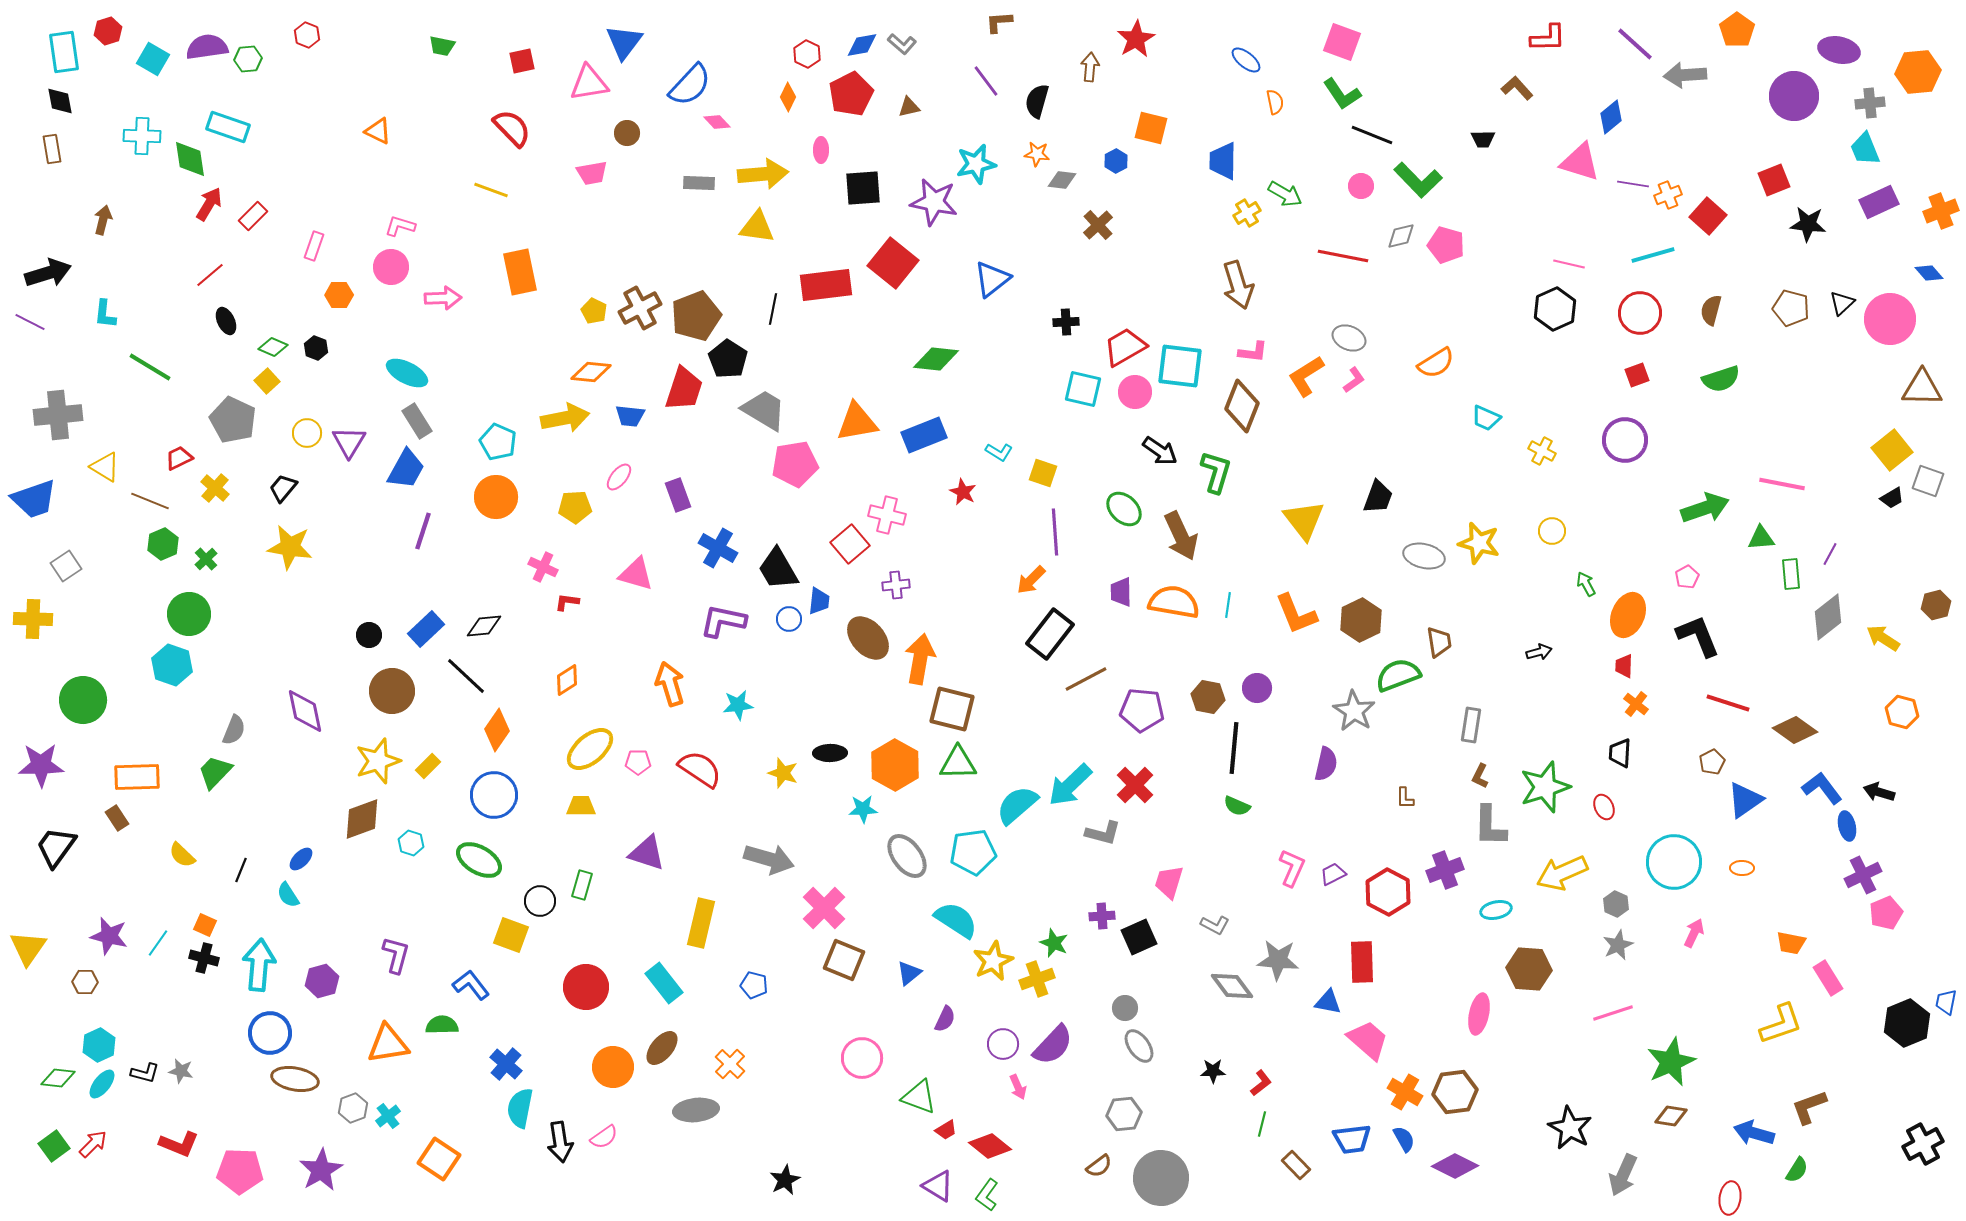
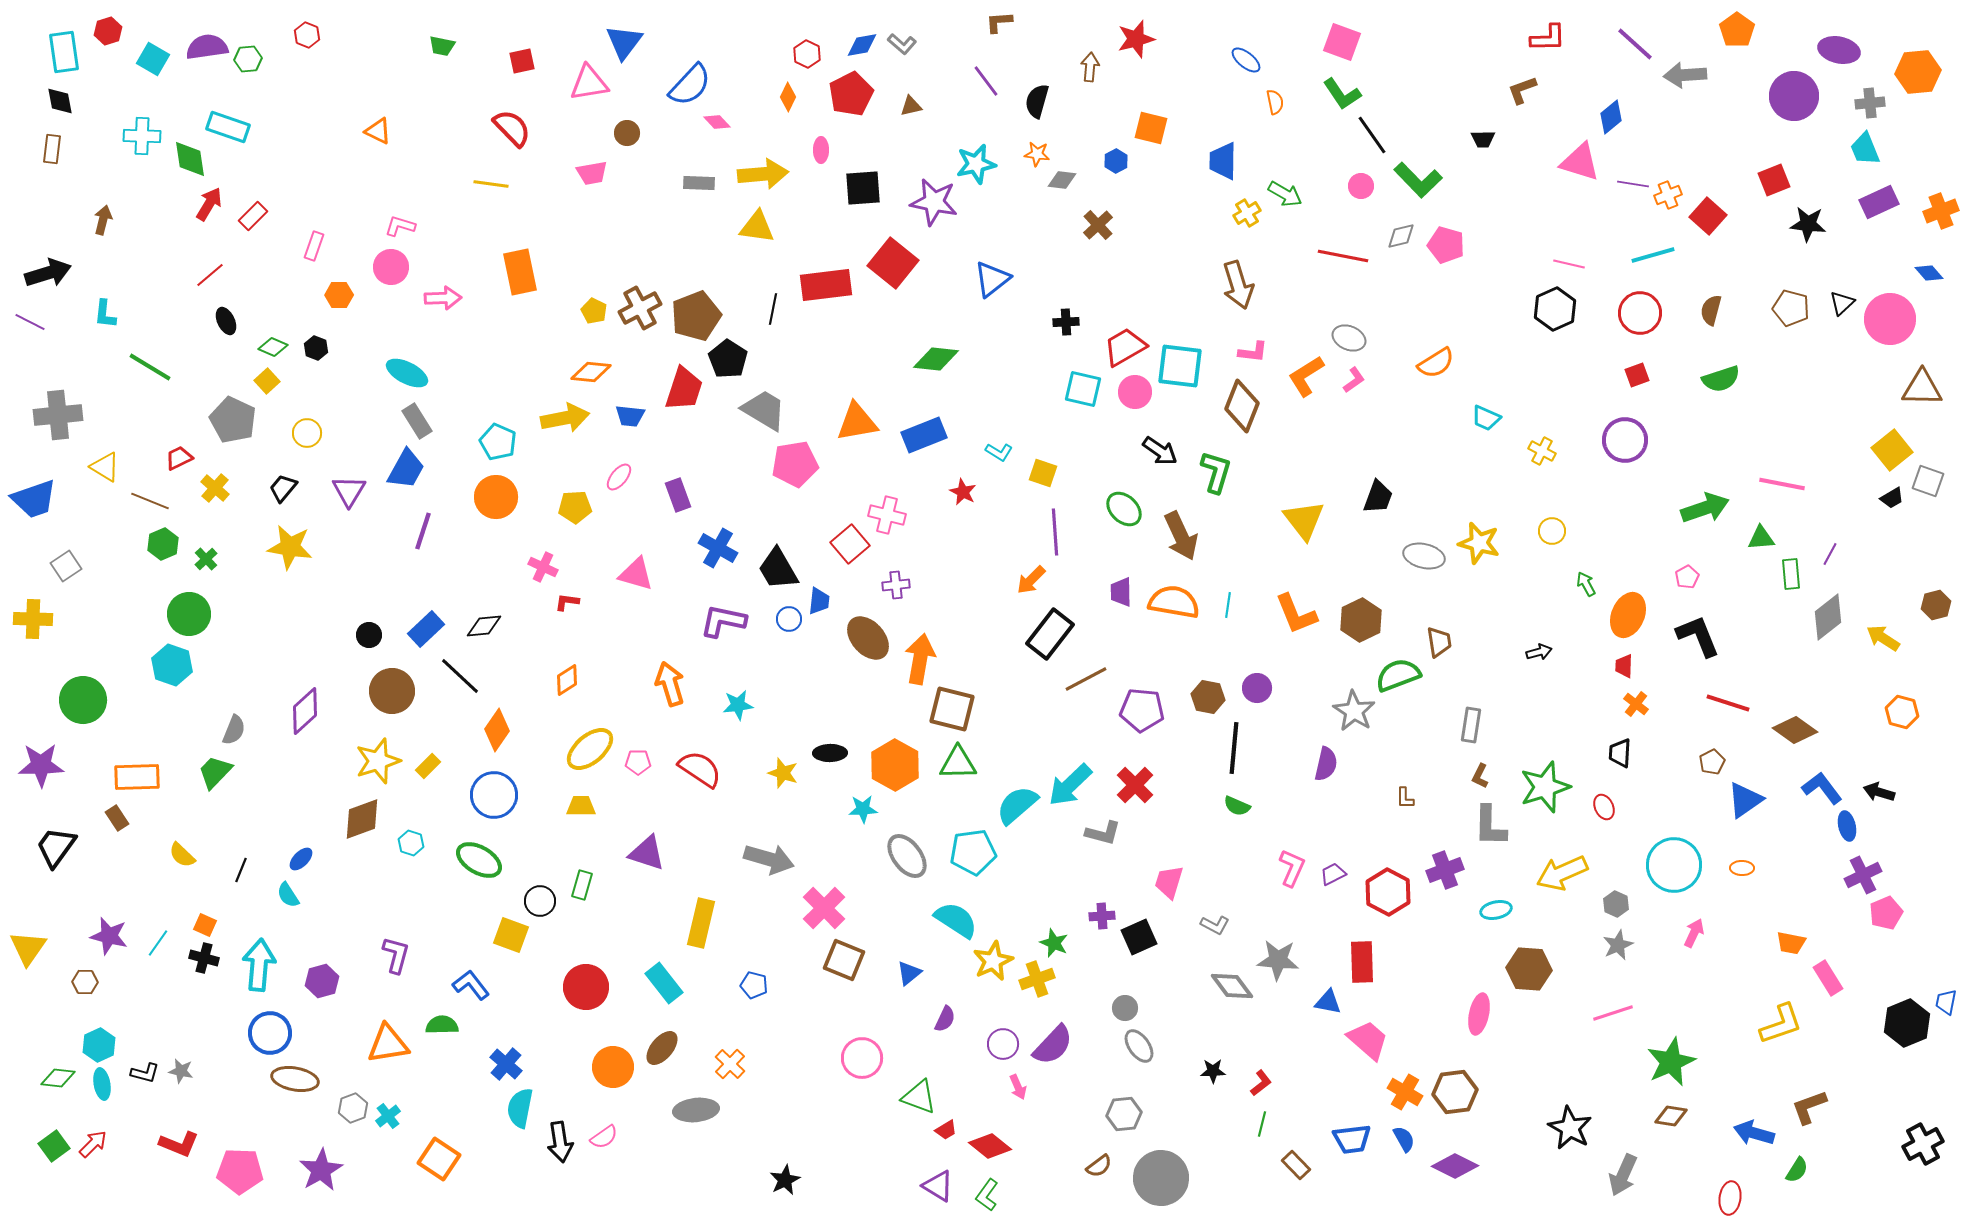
red star at (1136, 39): rotated 15 degrees clockwise
brown L-shape at (1517, 88): moved 5 px right, 2 px down; rotated 68 degrees counterclockwise
brown triangle at (909, 107): moved 2 px right, 1 px up
black line at (1372, 135): rotated 33 degrees clockwise
brown rectangle at (52, 149): rotated 16 degrees clockwise
yellow line at (491, 190): moved 6 px up; rotated 12 degrees counterclockwise
purple triangle at (349, 442): moved 49 px down
black line at (466, 676): moved 6 px left
purple diamond at (305, 711): rotated 60 degrees clockwise
cyan circle at (1674, 862): moved 3 px down
cyan ellipse at (102, 1084): rotated 48 degrees counterclockwise
